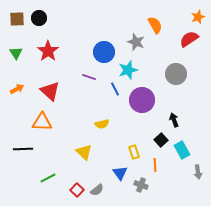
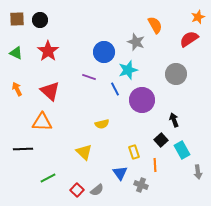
black circle: moved 1 px right, 2 px down
green triangle: rotated 32 degrees counterclockwise
orange arrow: rotated 88 degrees counterclockwise
